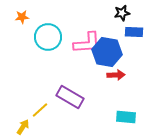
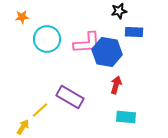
black star: moved 3 px left, 2 px up
cyan circle: moved 1 px left, 2 px down
red arrow: moved 10 px down; rotated 72 degrees counterclockwise
